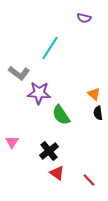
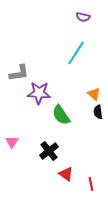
purple semicircle: moved 1 px left, 1 px up
cyan line: moved 26 px right, 5 px down
gray L-shape: rotated 45 degrees counterclockwise
black semicircle: moved 1 px up
red triangle: moved 9 px right, 1 px down
red line: moved 2 px right, 4 px down; rotated 32 degrees clockwise
